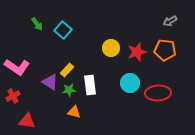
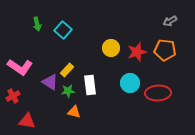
green arrow: rotated 24 degrees clockwise
pink L-shape: moved 3 px right
green star: moved 1 px left, 1 px down
